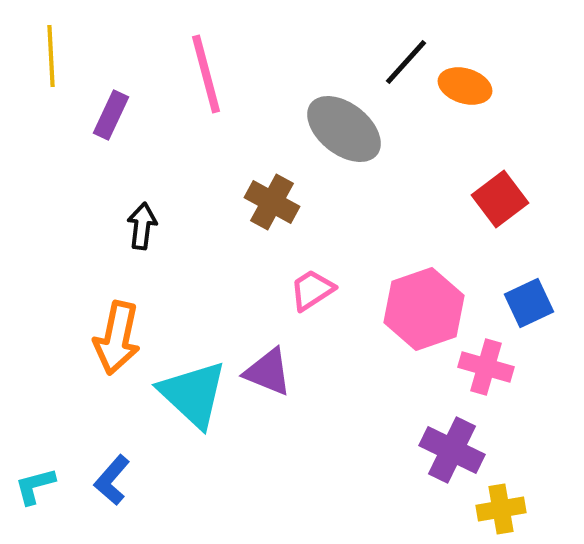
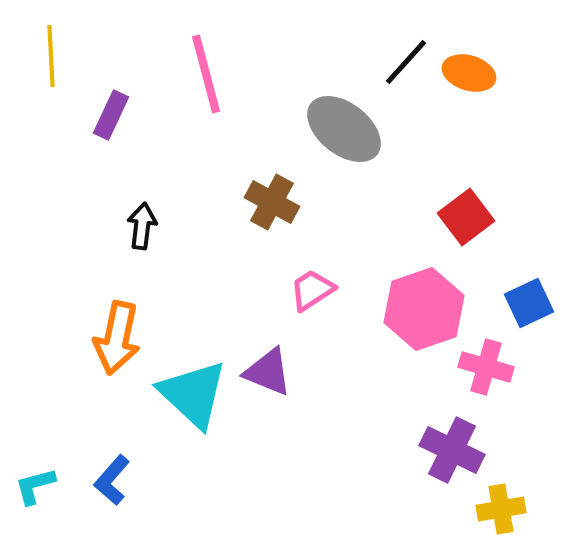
orange ellipse: moved 4 px right, 13 px up
red square: moved 34 px left, 18 px down
